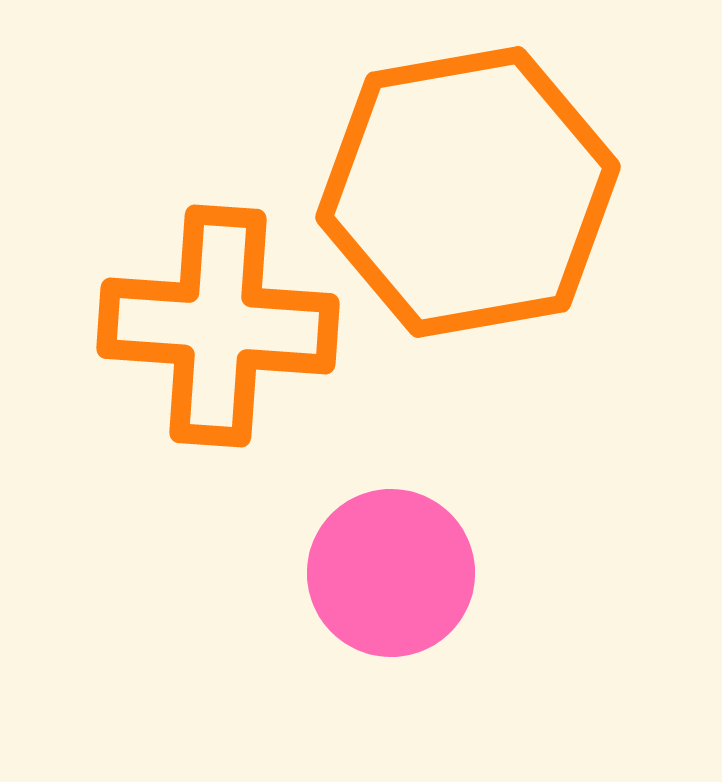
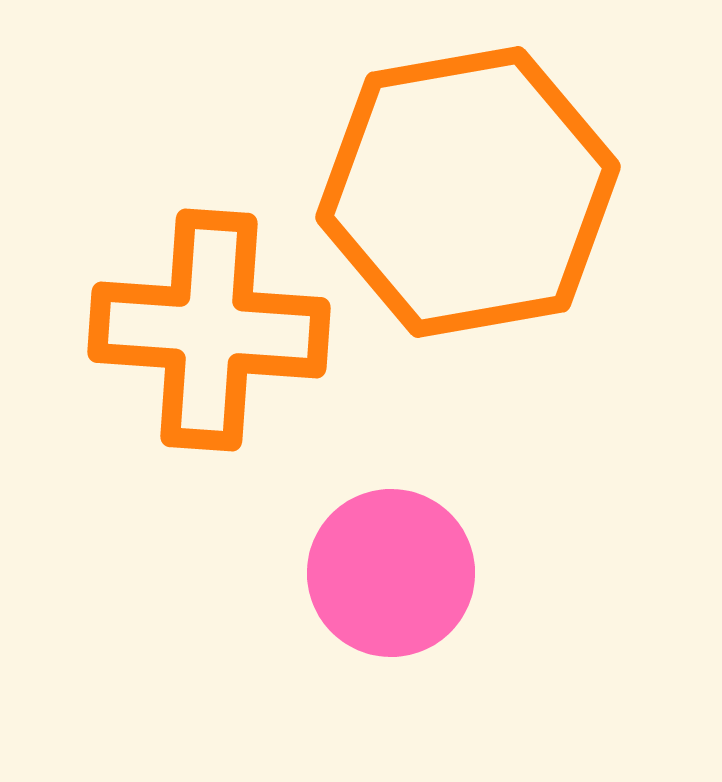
orange cross: moved 9 px left, 4 px down
